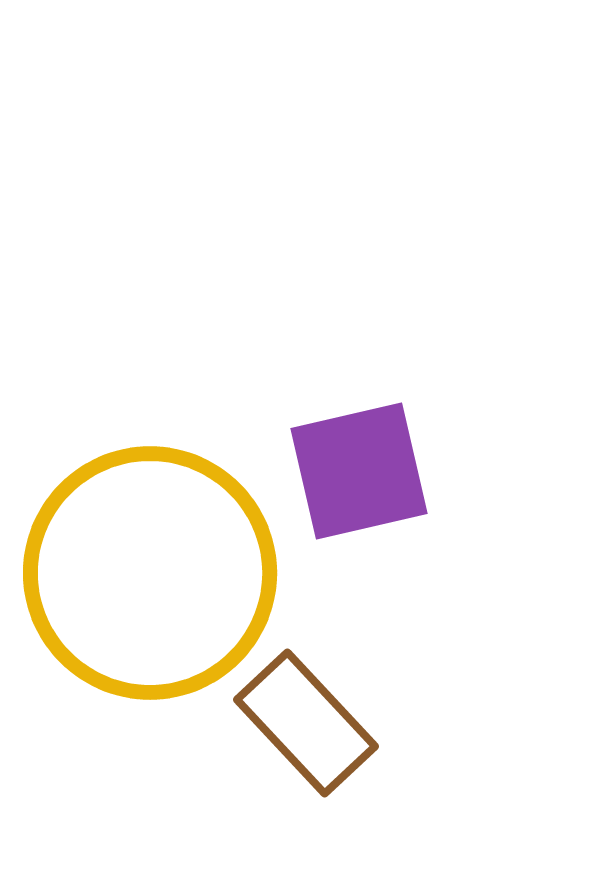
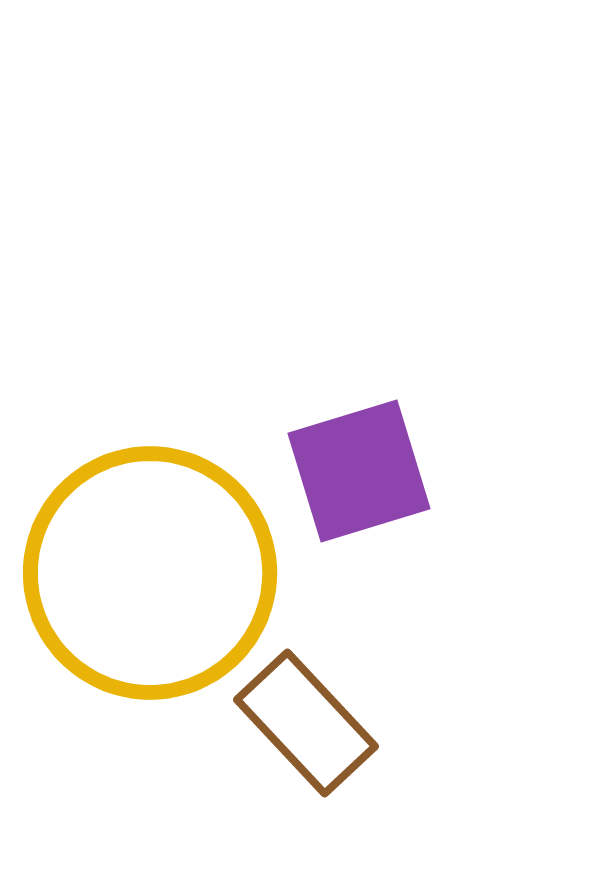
purple square: rotated 4 degrees counterclockwise
